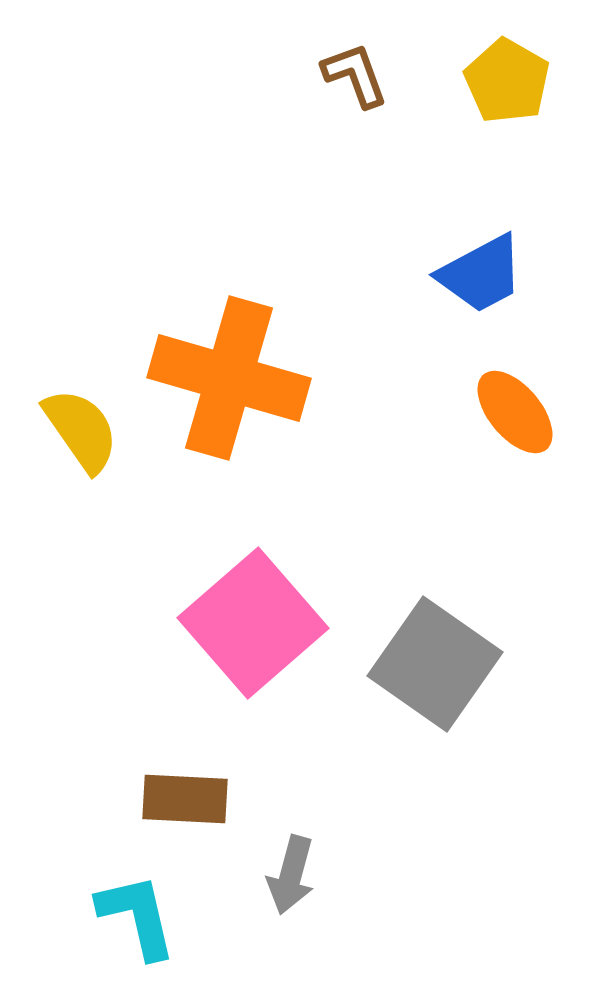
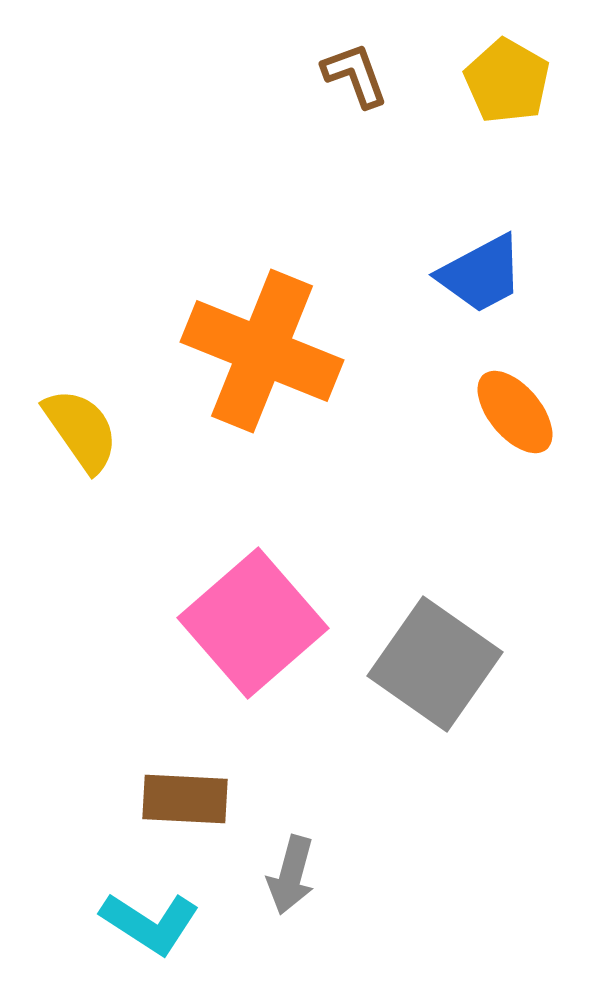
orange cross: moved 33 px right, 27 px up; rotated 6 degrees clockwise
cyan L-shape: moved 13 px right, 7 px down; rotated 136 degrees clockwise
